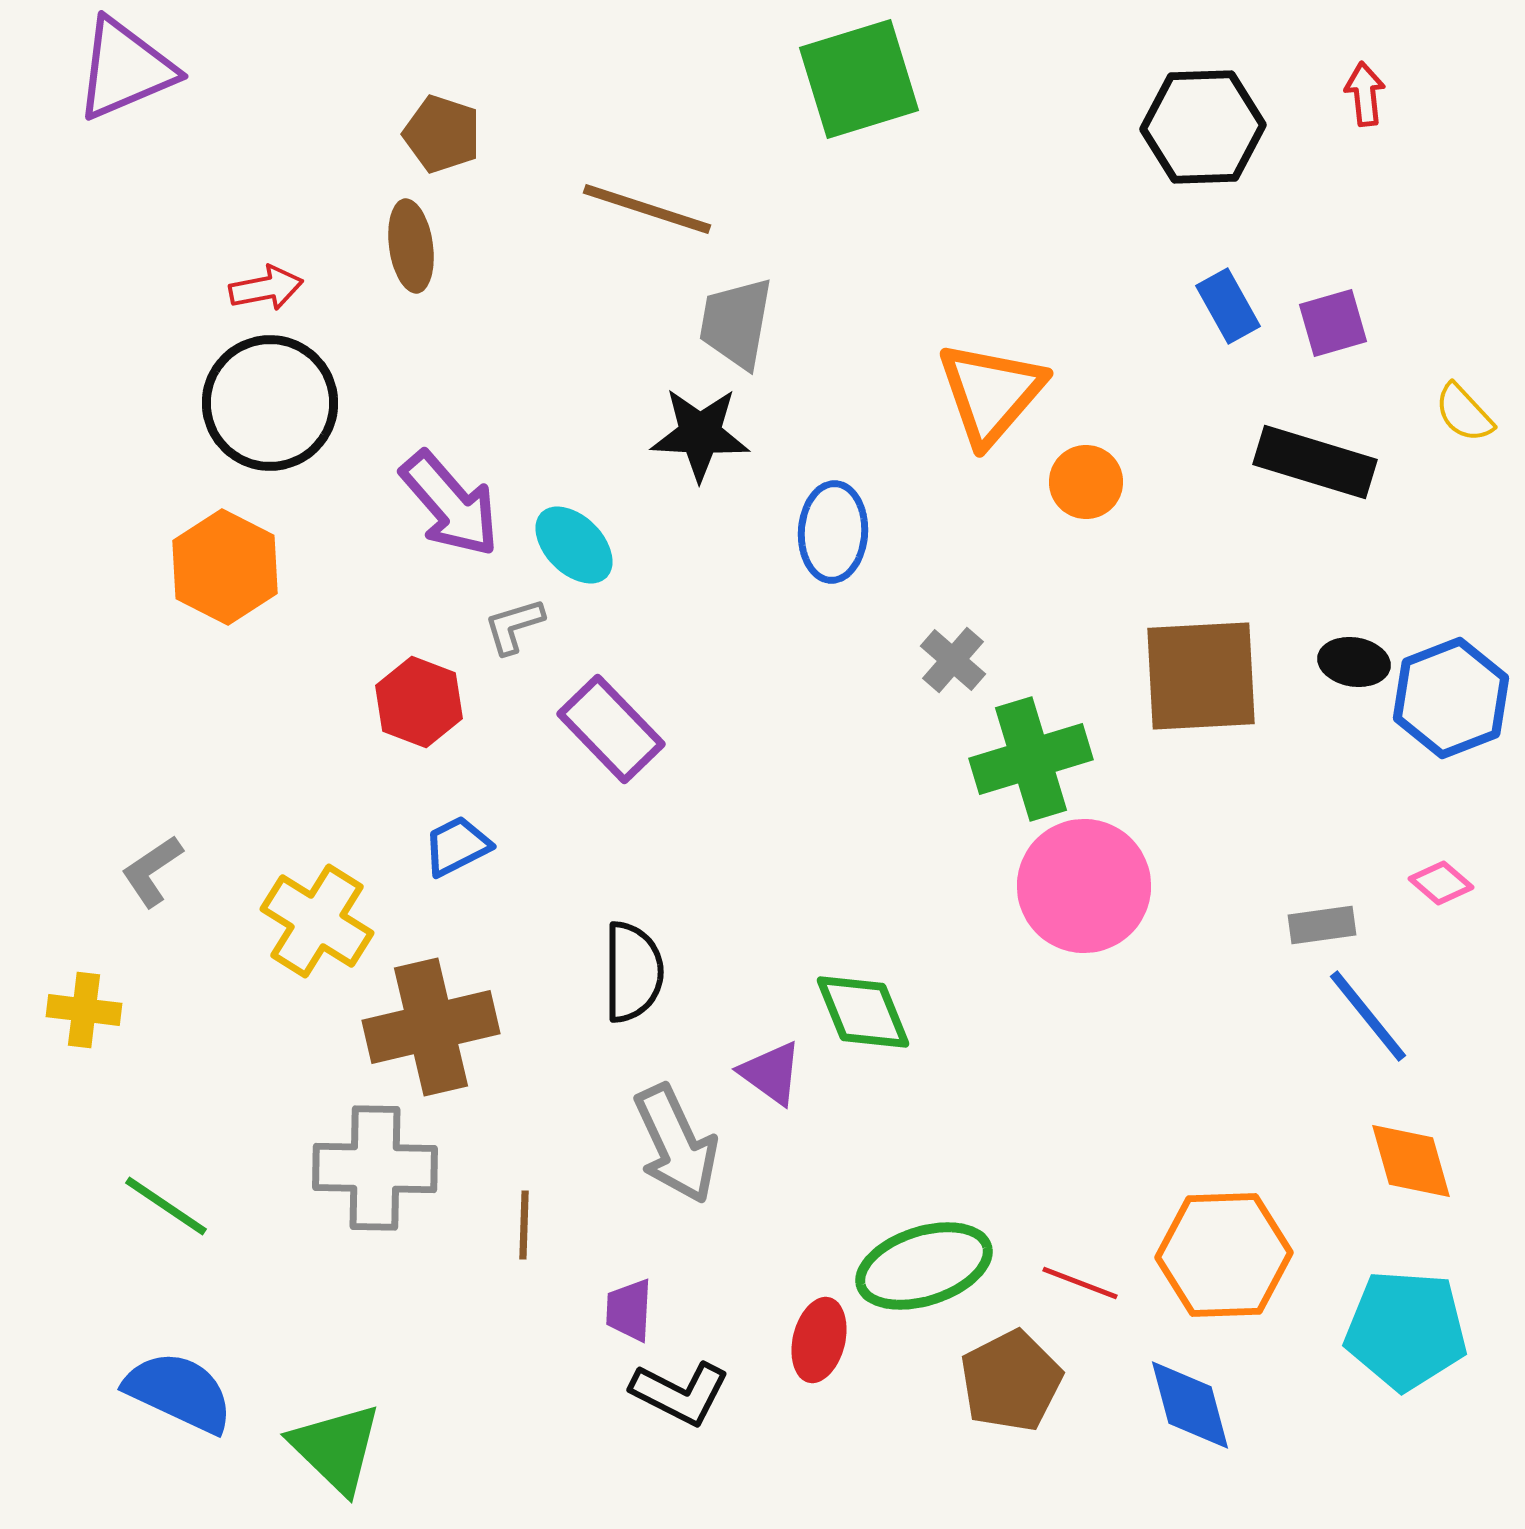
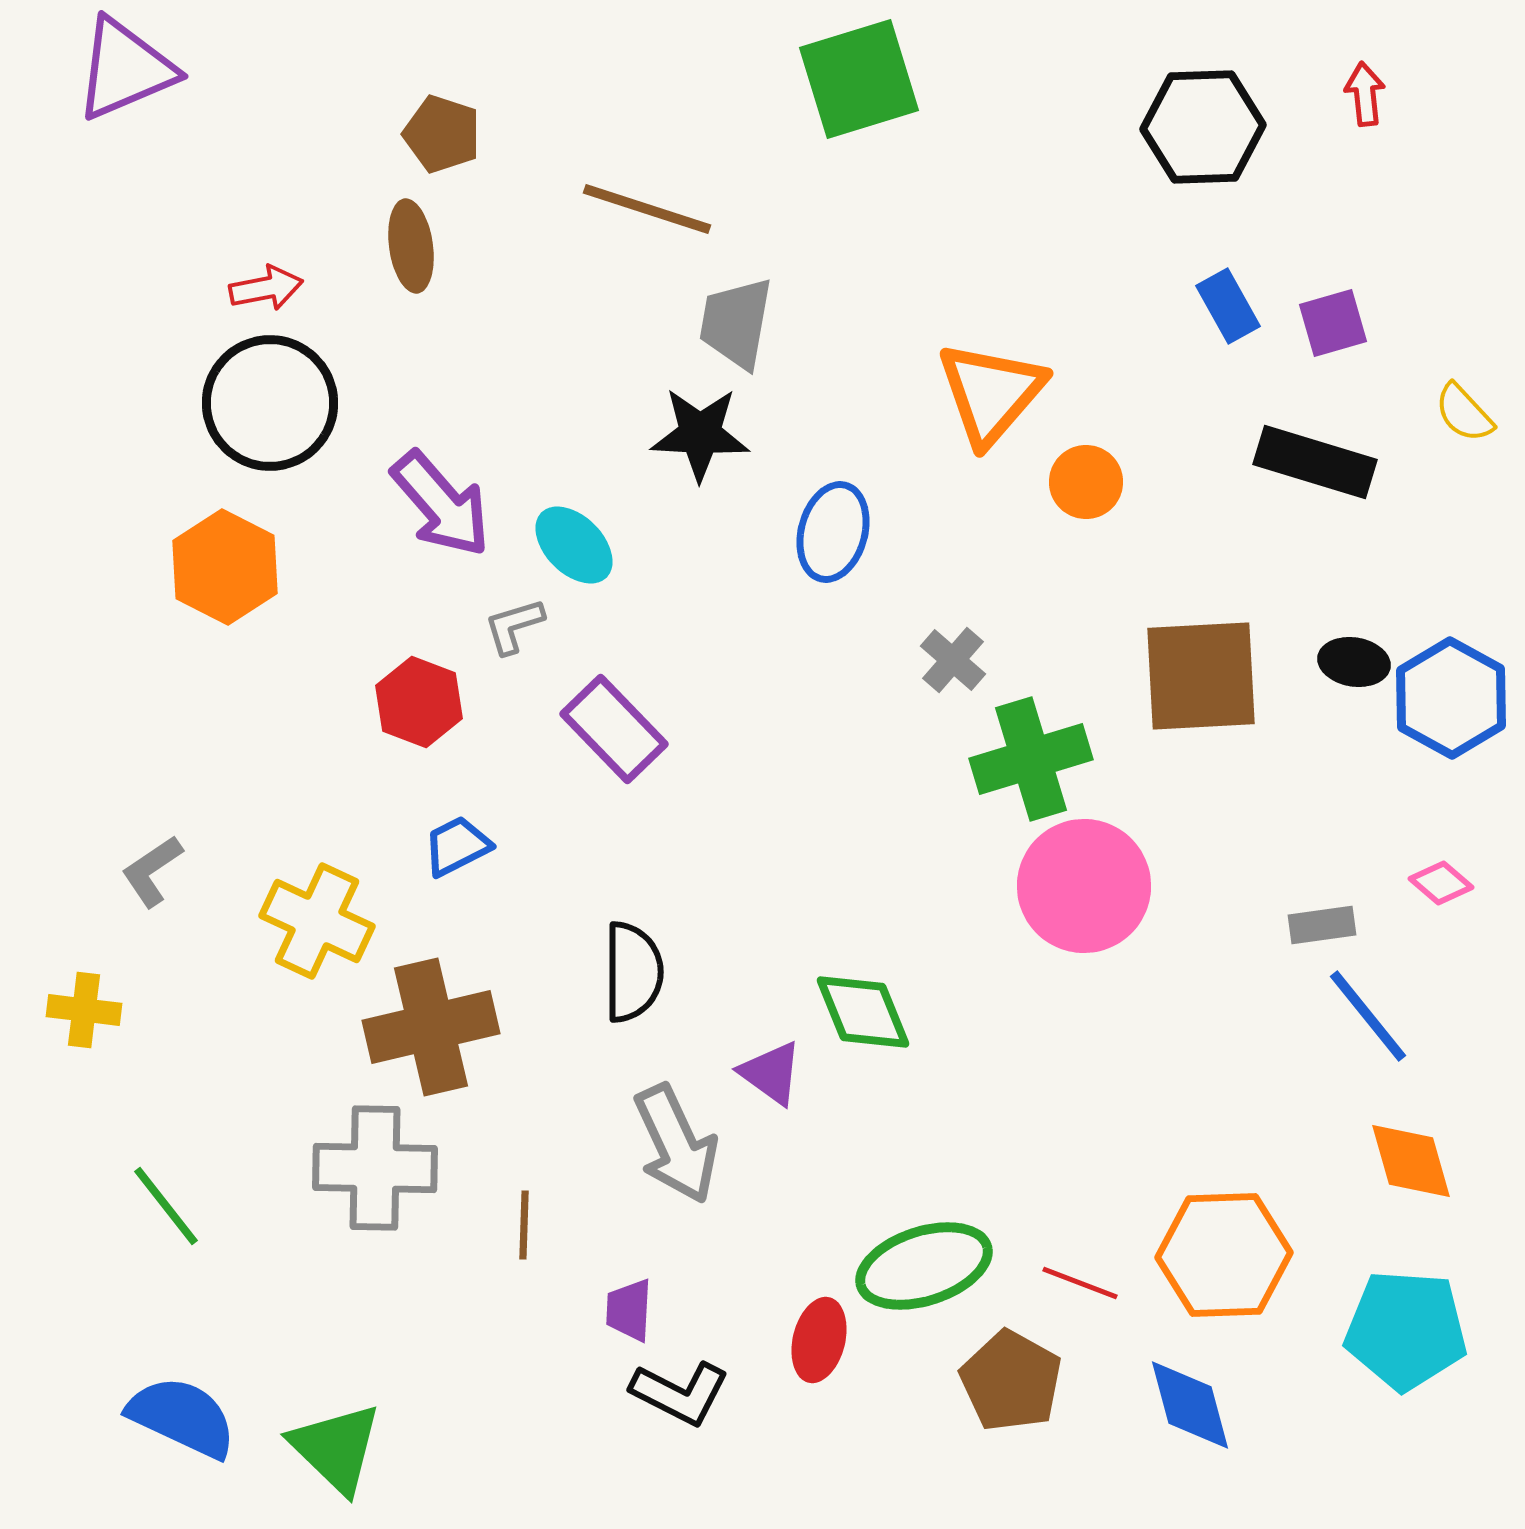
purple arrow at (450, 504): moved 9 px left
blue ellipse at (833, 532): rotated 12 degrees clockwise
blue hexagon at (1451, 698): rotated 10 degrees counterclockwise
purple rectangle at (611, 729): moved 3 px right
yellow cross at (317, 921): rotated 7 degrees counterclockwise
green line at (166, 1206): rotated 18 degrees clockwise
brown pentagon at (1011, 1381): rotated 16 degrees counterclockwise
blue semicircle at (179, 1392): moved 3 px right, 25 px down
